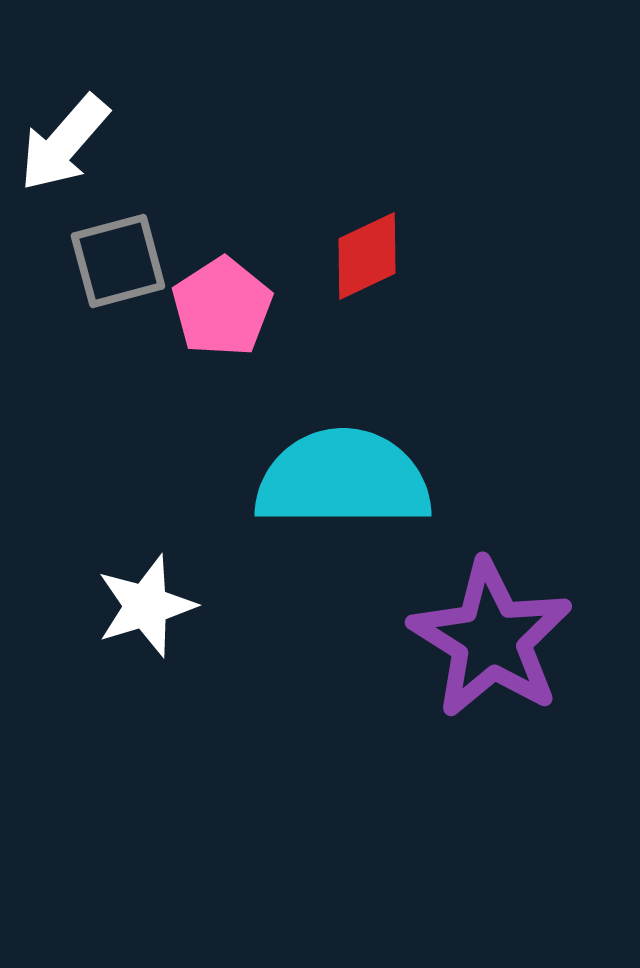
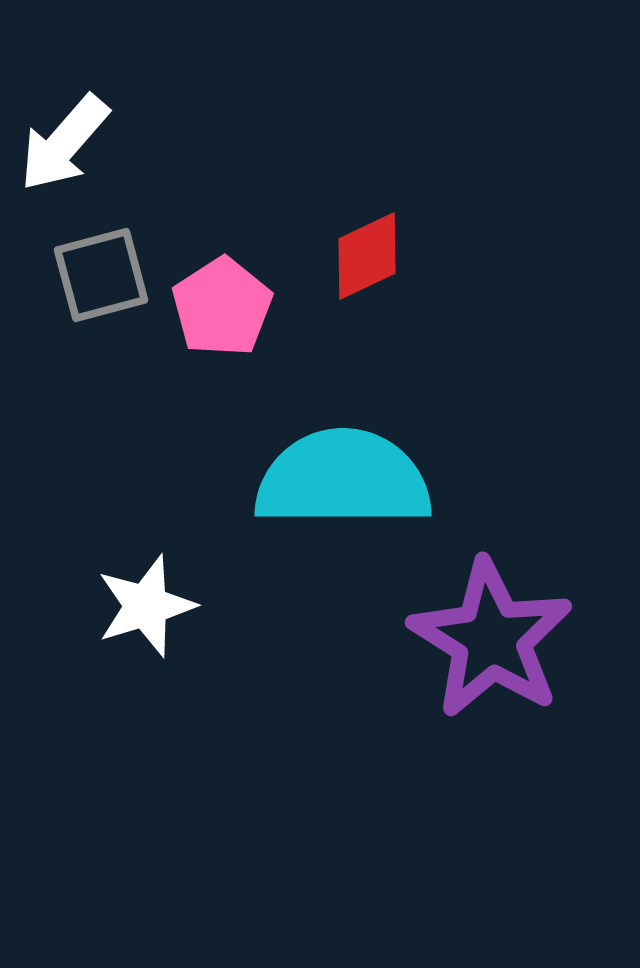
gray square: moved 17 px left, 14 px down
